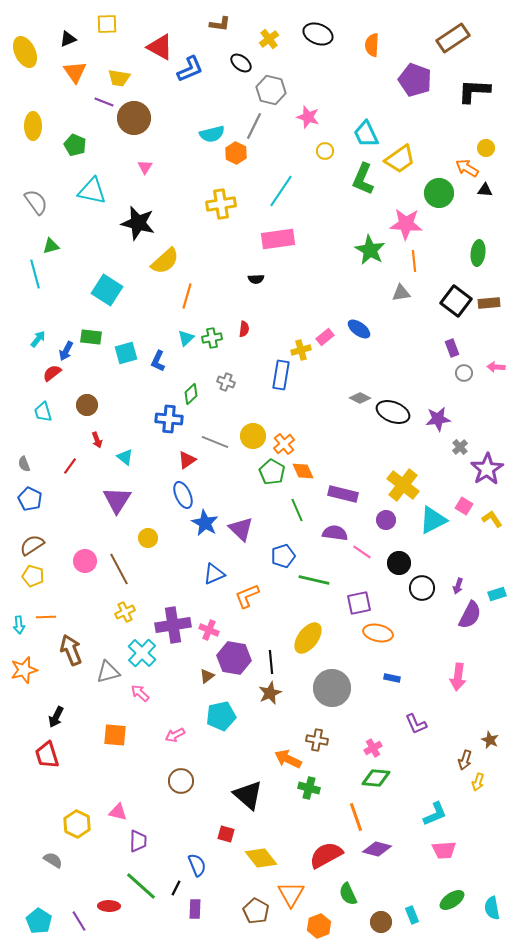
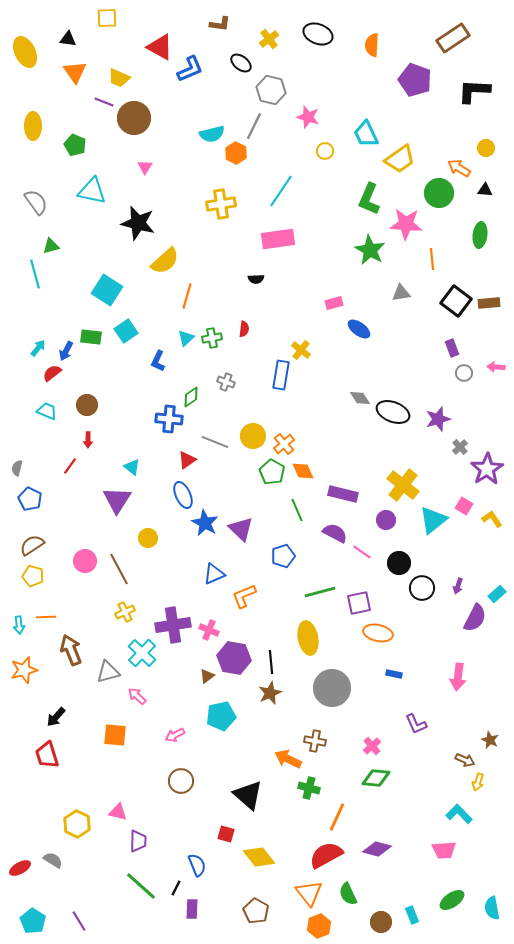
yellow square at (107, 24): moved 6 px up
black triangle at (68, 39): rotated 30 degrees clockwise
yellow trapezoid at (119, 78): rotated 15 degrees clockwise
orange arrow at (467, 168): moved 8 px left
green L-shape at (363, 179): moved 6 px right, 20 px down
green ellipse at (478, 253): moved 2 px right, 18 px up
orange line at (414, 261): moved 18 px right, 2 px up
pink rectangle at (325, 337): moved 9 px right, 34 px up; rotated 24 degrees clockwise
cyan arrow at (38, 339): moved 9 px down
yellow cross at (301, 350): rotated 36 degrees counterclockwise
cyan square at (126, 353): moved 22 px up; rotated 20 degrees counterclockwise
green diamond at (191, 394): moved 3 px down; rotated 10 degrees clockwise
gray diamond at (360, 398): rotated 30 degrees clockwise
cyan trapezoid at (43, 412): moved 4 px right, 1 px up; rotated 130 degrees clockwise
purple star at (438, 419): rotated 10 degrees counterclockwise
red arrow at (97, 440): moved 9 px left; rotated 21 degrees clockwise
cyan triangle at (125, 457): moved 7 px right, 10 px down
gray semicircle at (24, 464): moved 7 px left, 4 px down; rotated 35 degrees clockwise
cyan triangle at (433, 520): rotated 12 degrees counterclockwise
purple semicircle at (335, 533): rotated 20 degrees clockwise
green line at (314, 580): moved 6 px right, 12 px down; rotated 28 degrees counterclockwise
cyan rectangle at (497, 594): rotated 24 degrees counterclockwise
orange L-shape at (247, 596): moved 3 px left
purple semicircle at (470, 615): moved 5 px right, 3 px down
yellow ellipse at (308, 638): rotated 48 degrees counterclockwise
blue rectangle at (392, 678): moved 2 px right, 4 px up
pink arrow at (140, 693): moved 3 px left, 3 px down
black arrow at (56, 717): rotated 15 degrees clockwise
brown cross at (317, 740): moved 2 px left, 1 px down
pink cross at (373, 748): moved 1 px left, 2 px up; rotated 12 degrees counterclockwise
brown arrow at (465, 760): rotated 84 degrees counterclockwise
cyan L-shape at (435, 814): moved 24 px right; rotated 112 degrees counterclockwise
orange line at (356, 817): moved 19 px left; rotated 44 degrees clockwise
yellow diamond at (261, 858): moved 2 px left, 1 px up
orange triangle at (291, 894): moved 18 px right, 1 px up; rotated 8 degrees counterclockwise
red ellipse at (109, 906): moved 89 px left, 38 px up; rotated 30 degrees counterclockwise
purple rectangle at (195, 909): moved 3 px left
cyan pentagon at (39, 921): moved 6 px left
